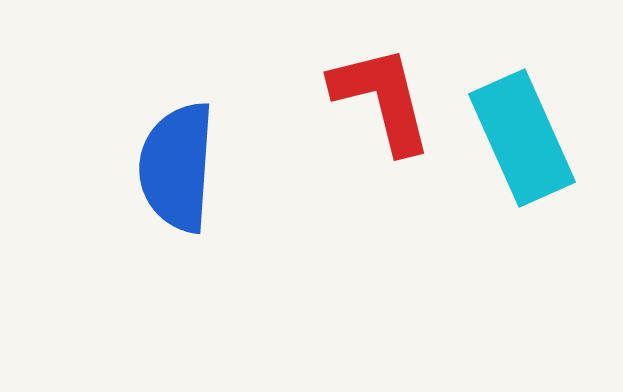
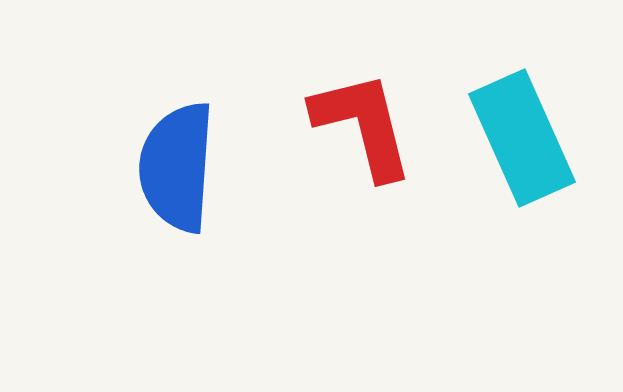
red L-shape: moved 19 px left, 26 px down
